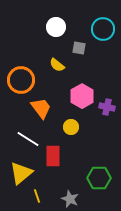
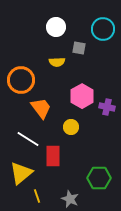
yellow semicircle: moved 3 px up; rotated 42 degrees counterclockwise
